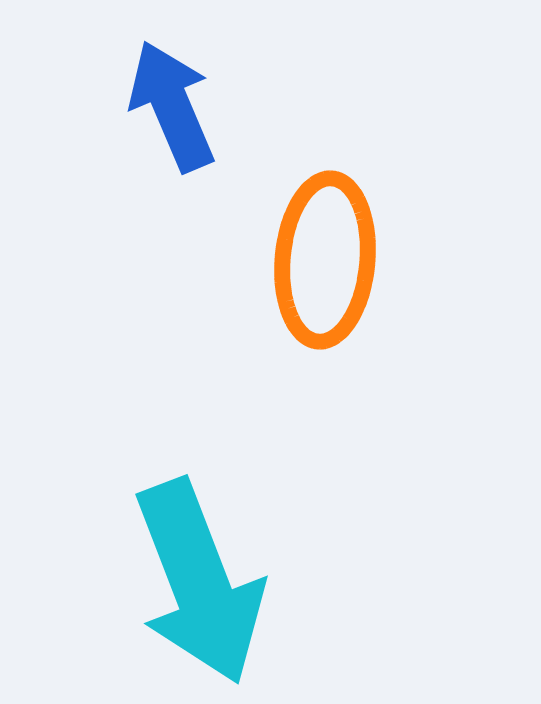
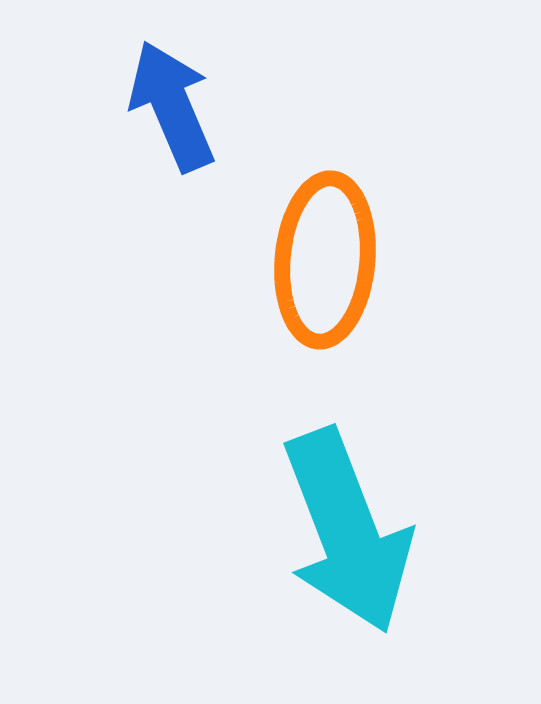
cyan arrow: moved 148 px right, 51 px up
